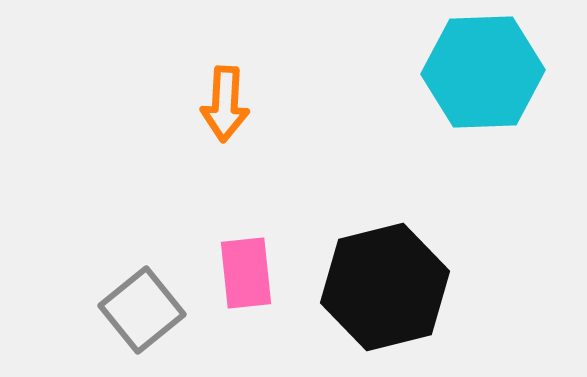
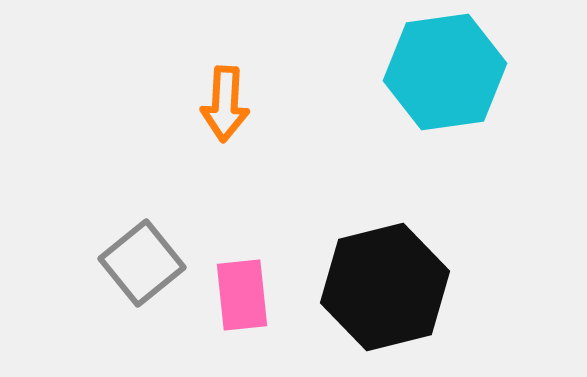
cyan hexagon: moved 38 px left; rotated 6 degrees counterclockwise
pink rectangle: moved 4 px left, 22 px down
gray square: moved 47 px up
